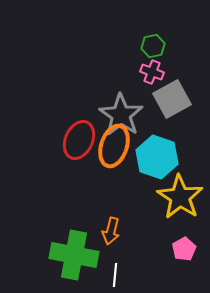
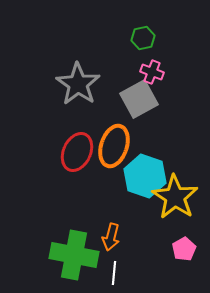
green hexagon: moved 10 px left, 8 px up
gray square: moved 33 px left
gray star: moved 43 px left, 31 px up
red ellipse: moved 2 px left, 12 px down
cyan hexagon: moved 12 px left, 19 px down
yellow star: moved 5 px left
orange arrow: moved 6 px down
white line: moved 1 px left, 2 px up
